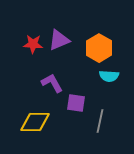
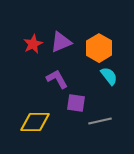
purple triangle: moved 2 px right, 2 px down
red star: rotated 30 degrees counterclockwise
cyan semicircle: rotated 132 degrees counterclockwise
purple L-shape: moved 5 px right, 4 px up
gray line: rotated 65 degrees clockwise
